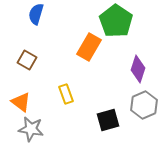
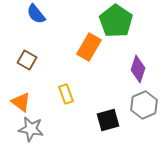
blue semicircle: rotated 55 degrees counterclockwise
